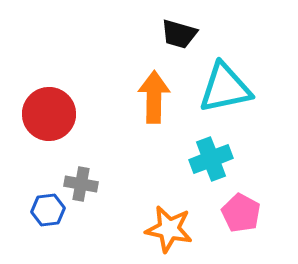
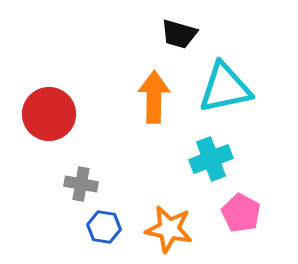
blue hexagon: moved 56 px right, 17 px down; rotated 16 degrees clockwise
